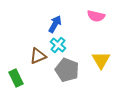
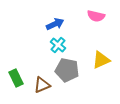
blue arrow: rotated 36 degrees clockwise
brown triangle: moved 4 px right, 29 px down
yellow triangle: rotated 36 degrees clockwise
gray pentagon: rotated 10 degrees counterclockwise
